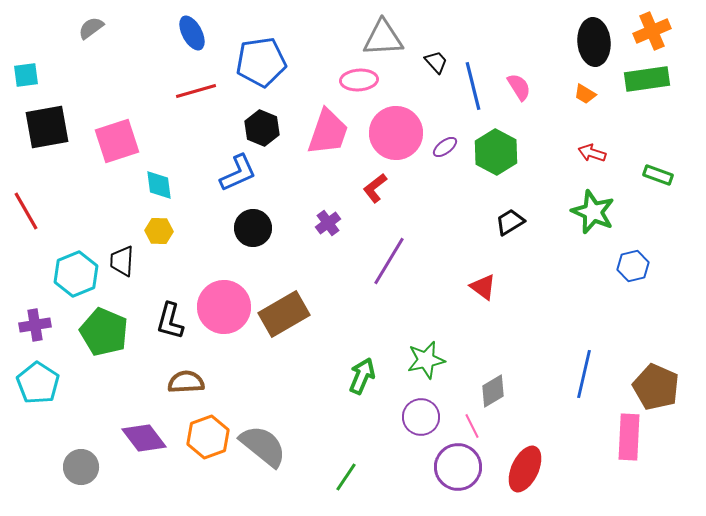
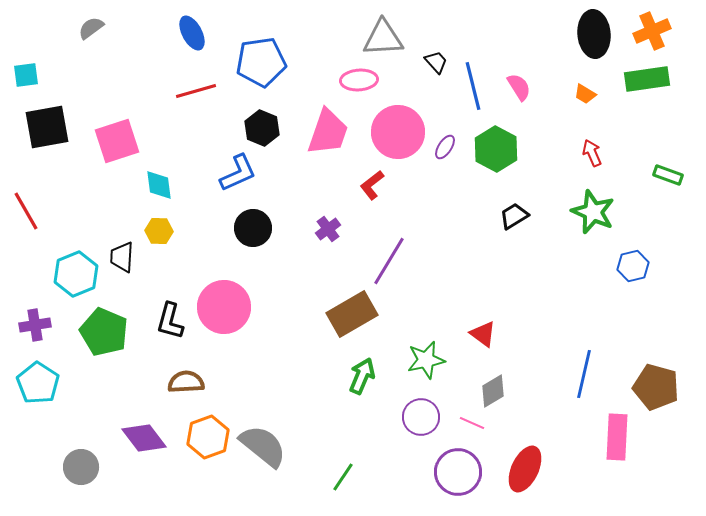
black ellipse at (594, 42): moved 8 px up
pink circle at (396, 133): moved 2 px right, 1 px up
purple ellipse at (445, 147): rotated 20 degrees counterclockwise
green hexagon at (496, 152): moved 3 px up
red arrow at (592, 153): rotated 48 degrees clockwise
green rectangle at (658, 175): moved 10 px right
red L-shape at (375, 188): moved 3 px left, 3 px up
black trapezoid at (510, 222): moved 4 px right, 6 px up
purple cross at (328, 223): moved 6 px down
black trapezoid at (122, 261): moved 4 px up
red triangle at (483, 287): moved 47 px down
brown rectangle at (284, 314): moved 68 px right
brown pentagon at (656, 387): rotated 9 degrees counterclockwise
pink line at (472, 426): moved 3 px up; rotated 40 degrees counterclockwise
pink rectangle at (629, 437): moved 12 px left
purple circle at (458, 467): moved 5 px down
green line at (346, 477): moved 3 px left
